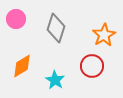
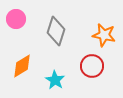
gray diamond: moved 3 px down
orange star: rotated 30 degrees counterclockwise
